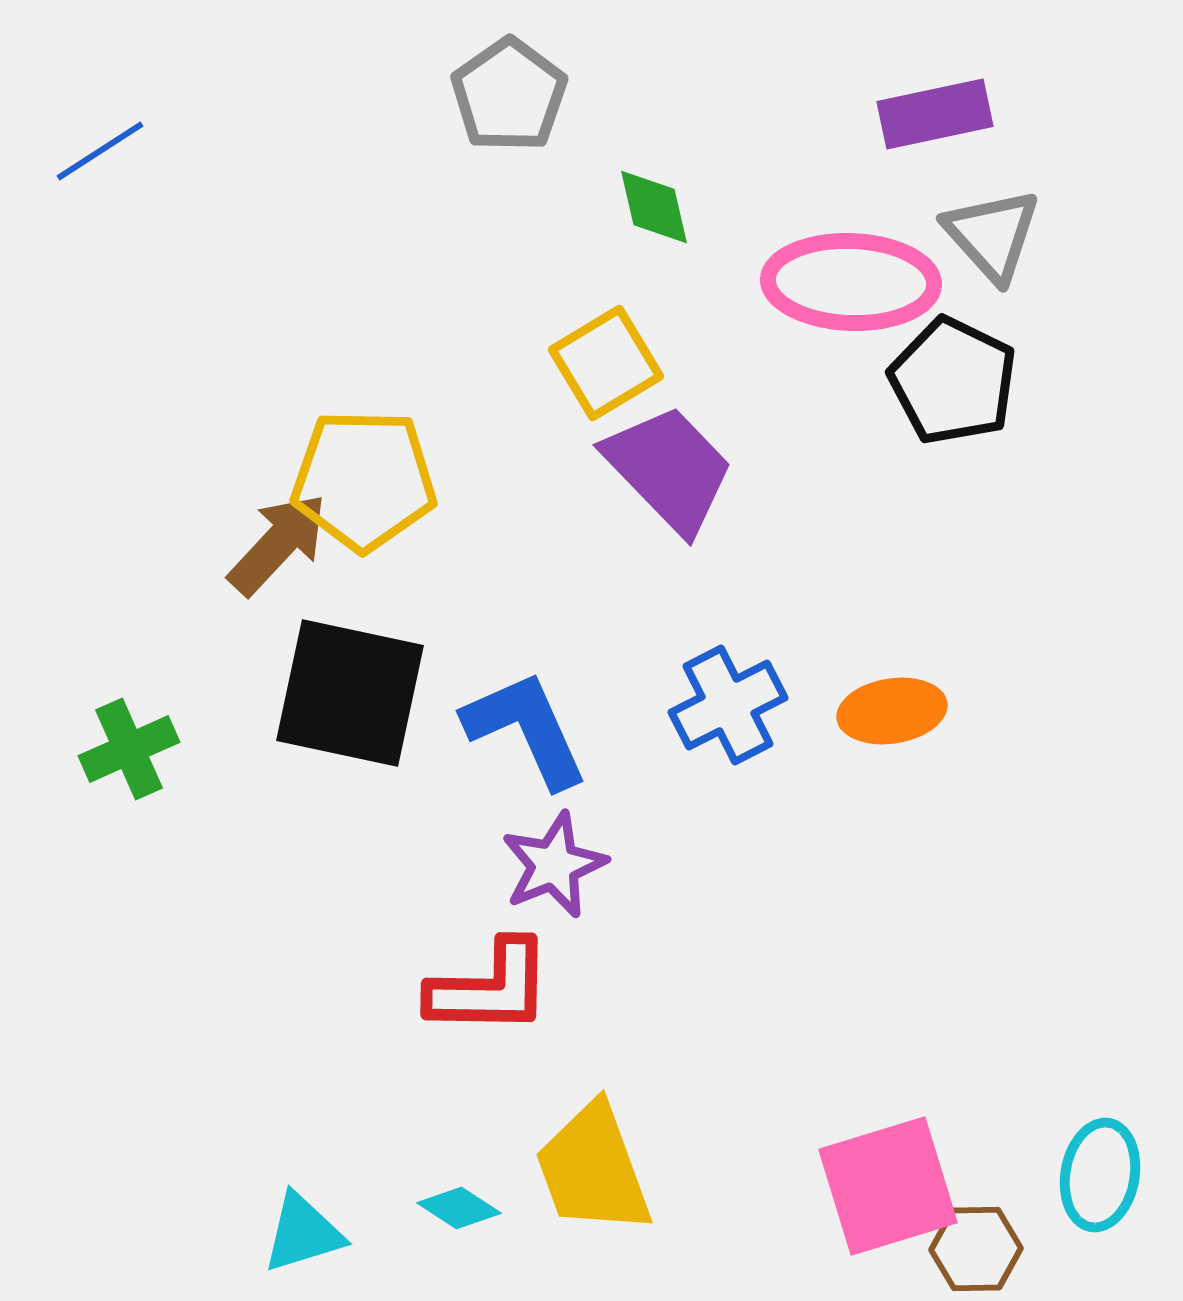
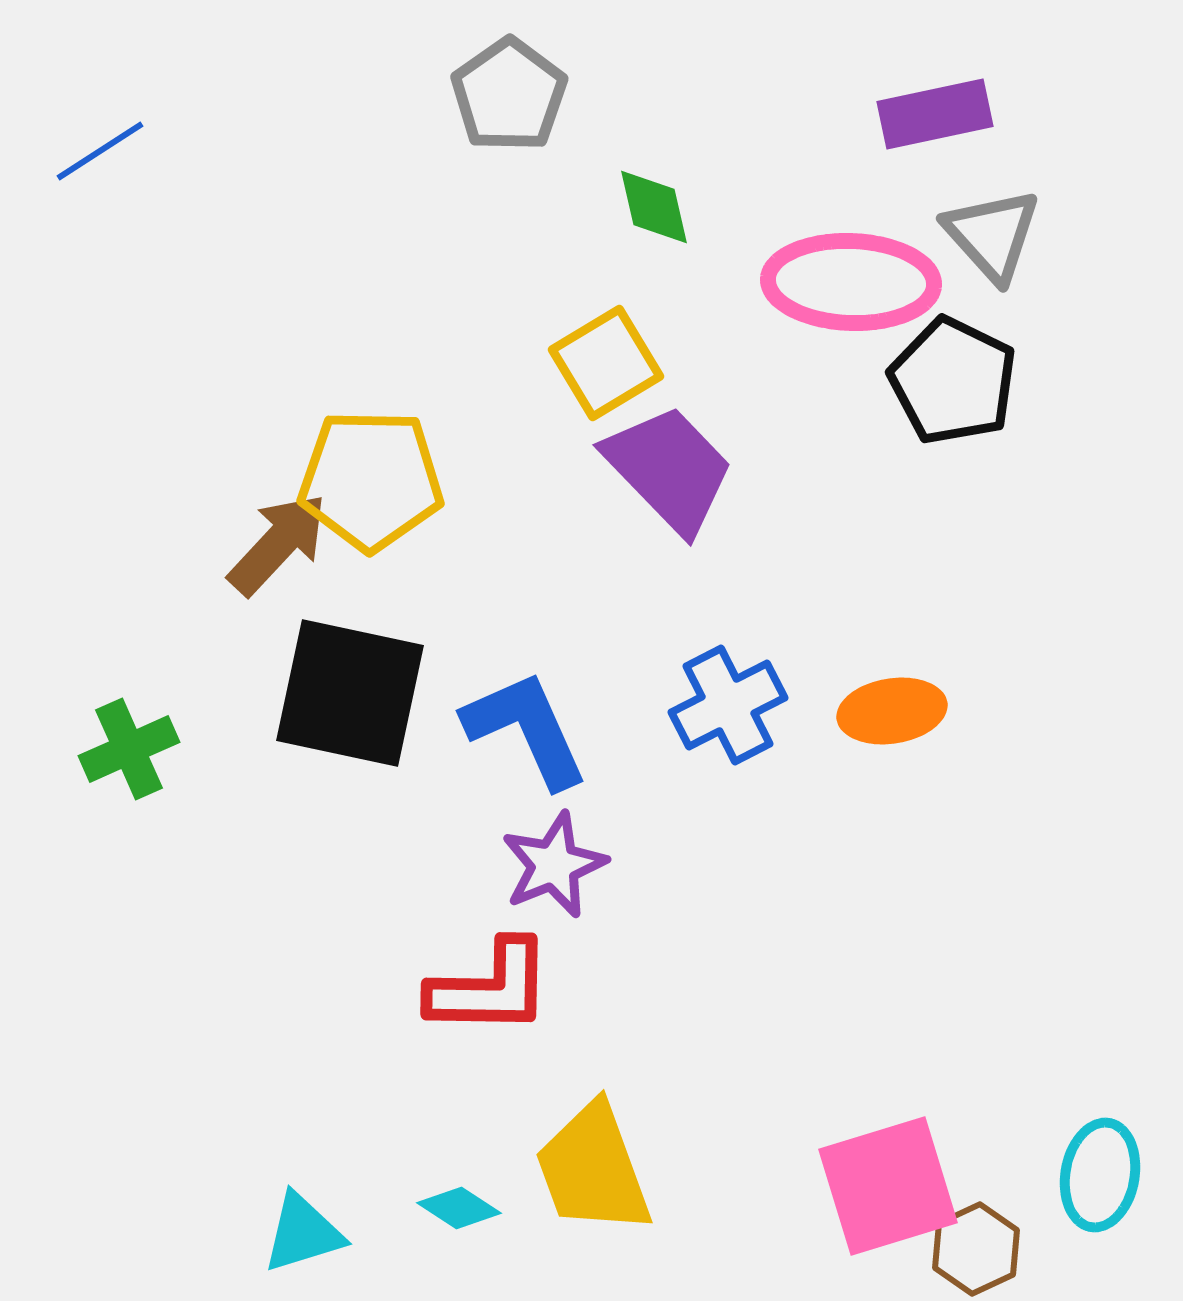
yellow pentagon: moved 7 px right
brown hexagon: rotated 24 degrees counterclockwise
